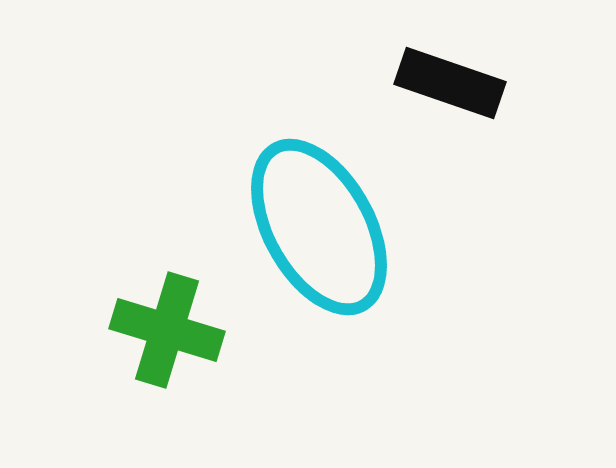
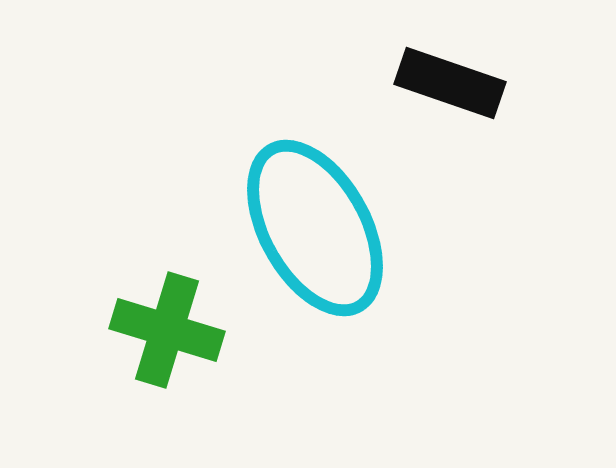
cyan ellipse: moved 4 px left, 1 px down
